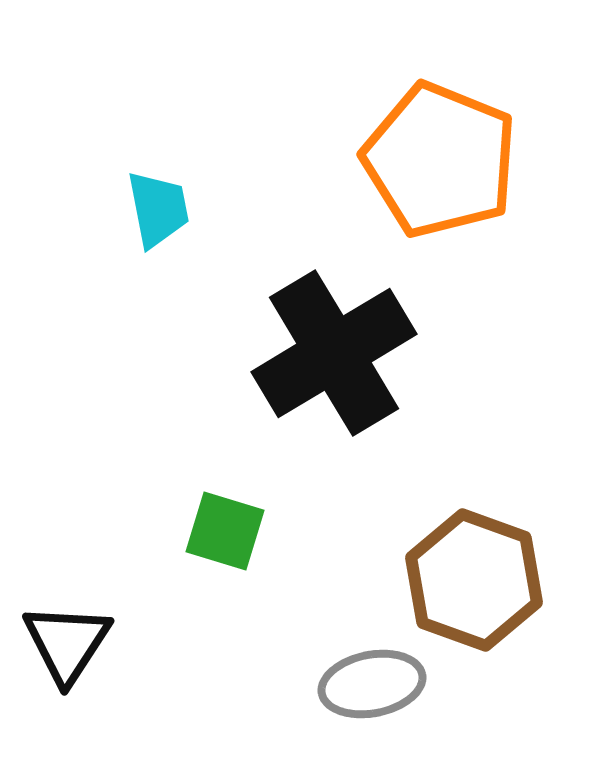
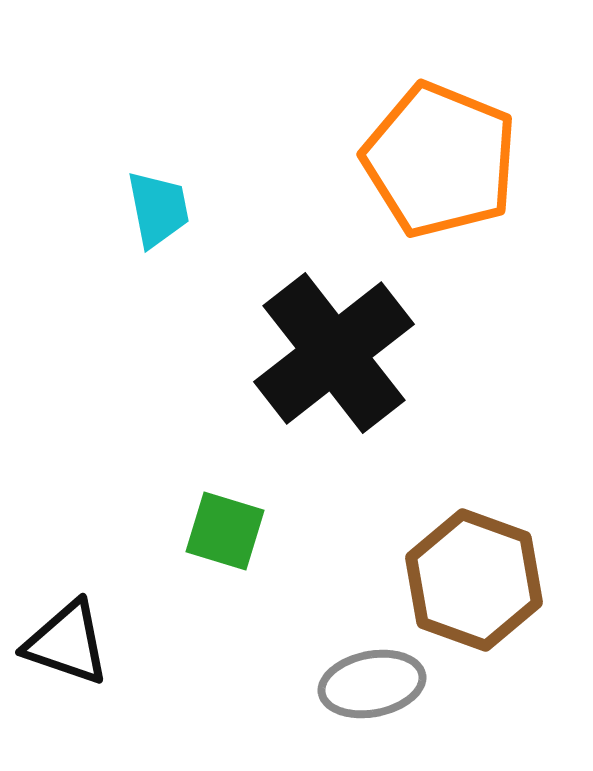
black cross: rotated 7 degrees counterclockwise
black triangle: rotated 44 degrees counterclockwise
